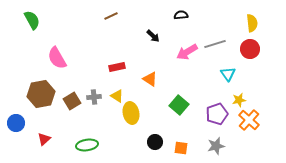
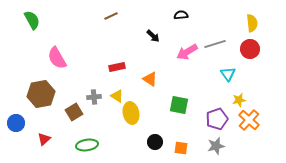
brown square: moved 2 px right, 11 px down
green square: rotated 30 degrees counterclockwise
purple pentagon: moved 5 px down
